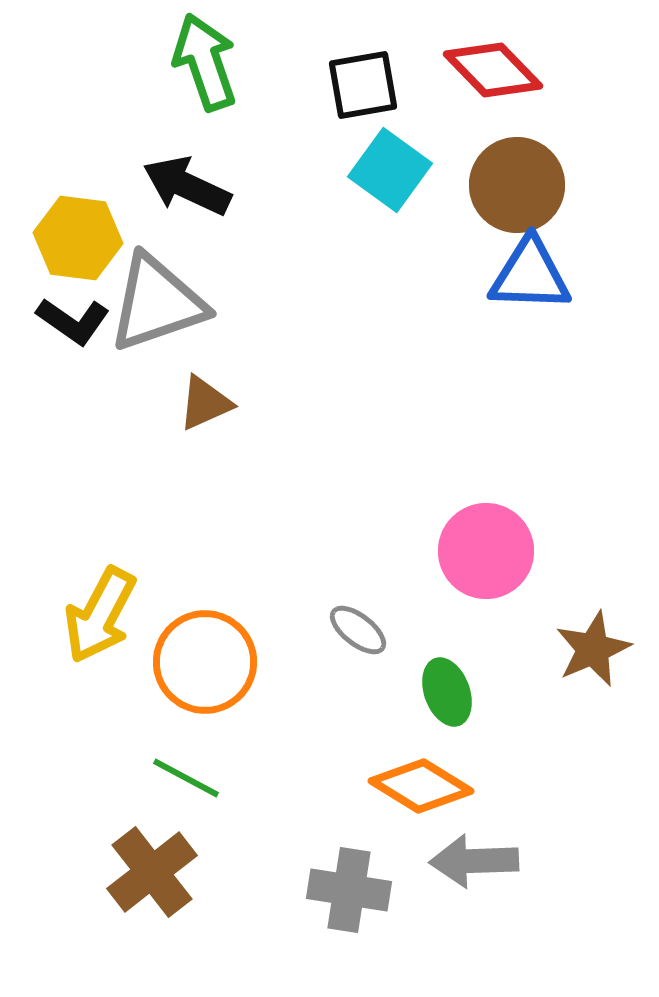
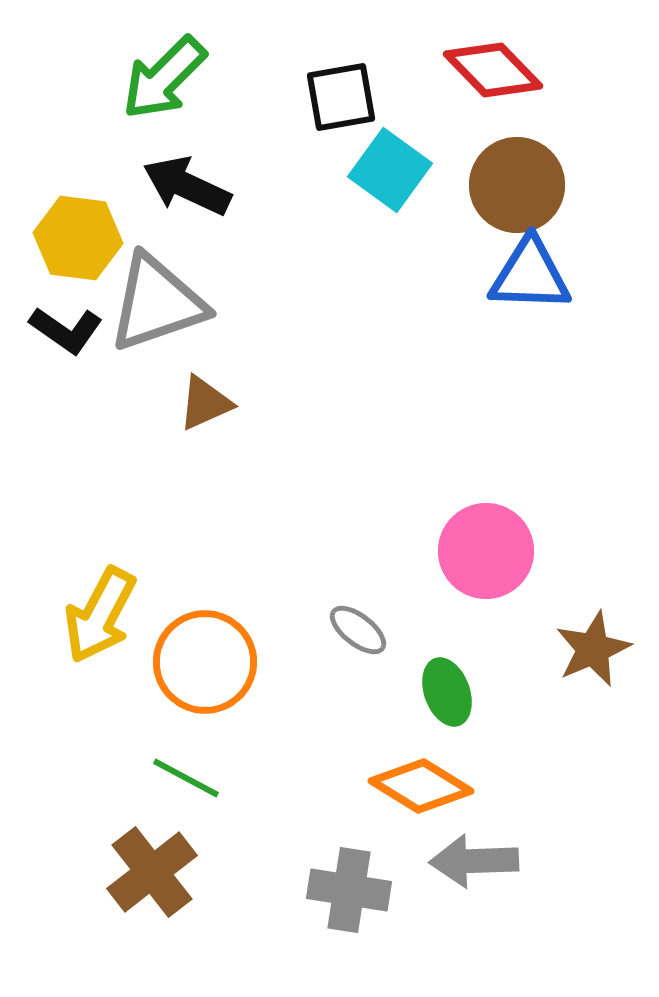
green arrow: moved 41 px left, 16 px down; rotated 116 degrees counterclockwise
black square: moved 22 px left, 12 px down
black L-shape: moved 7 px left, 9 px down
